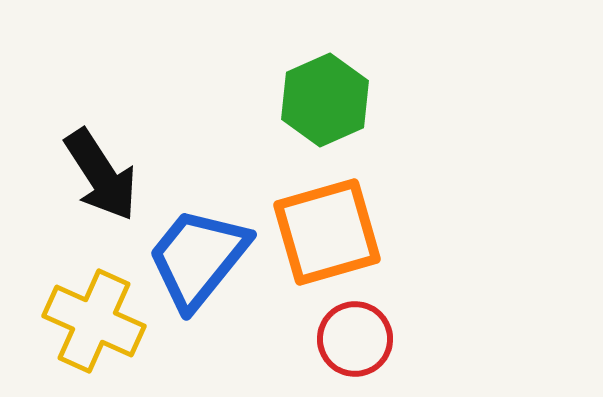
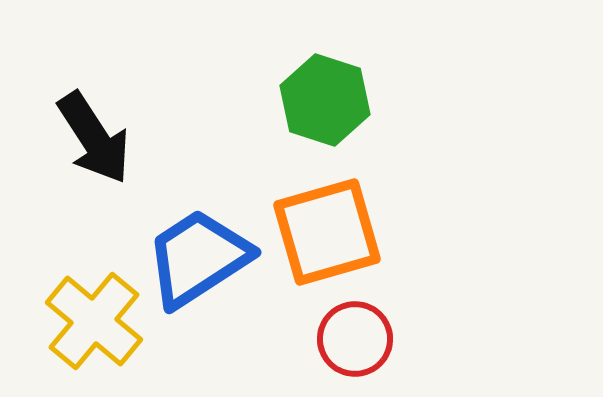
green hexagon: rotated 18 degrees counterclockwise
black arrow: moved 7 px left, 37 px up
blue trapezoid: rotated 18 degrees clockwise
yellow cross: rotated 16 degrees clockwise
